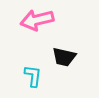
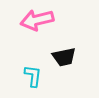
black trapezoid: rotated 25 degrees counterclockwise
